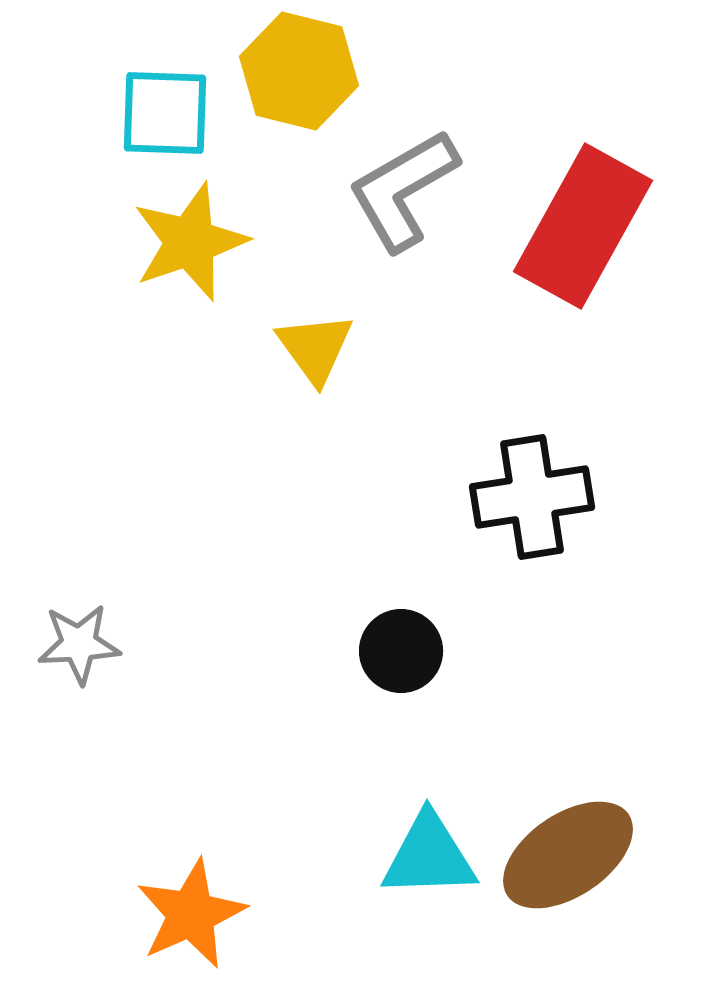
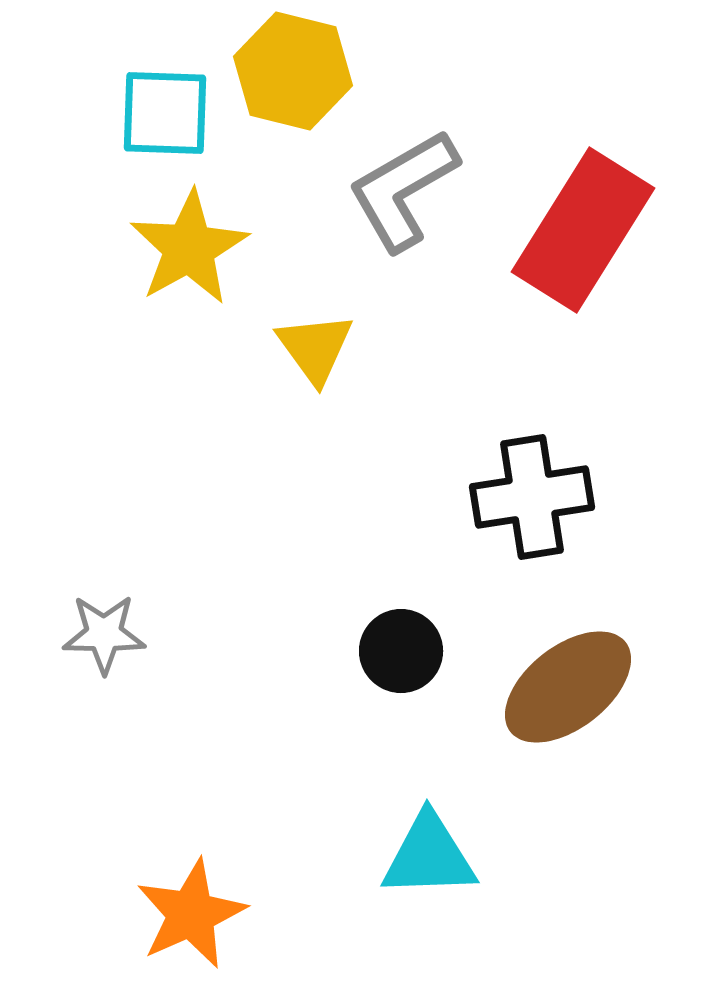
yellow hexagon: moved 6 px left
red rectangle: moved 4 px down; rotated 3 degrees clockwise
yellow star: moved 1 px left, 6 px down; rotated 10 degrees counterclockwise
gray star: moved 25 px right, 10 px up; rotated 4 degrees clockwise
brown ellipse: moved 168 px up; rotated 4 degrees counterclockwise
